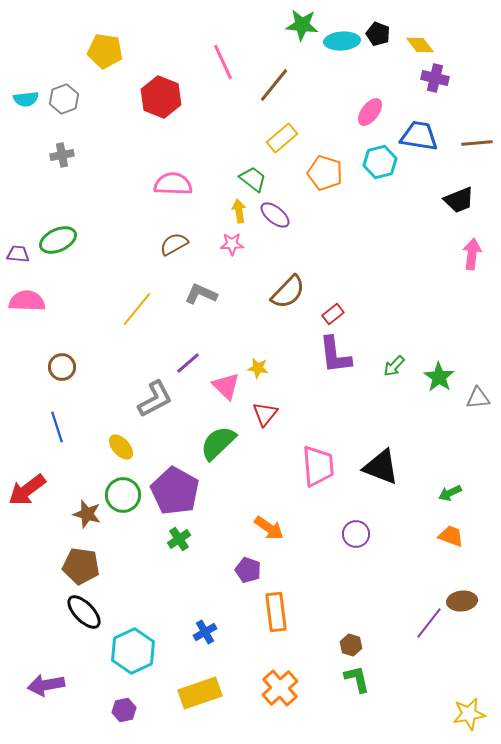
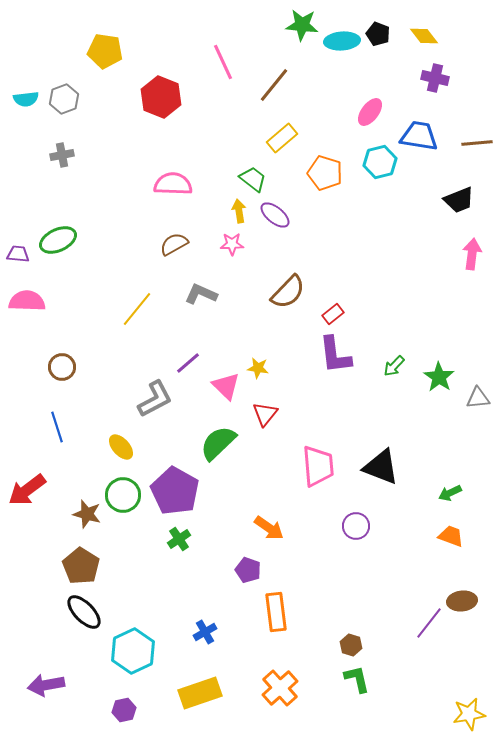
yellow diamond at (420, 45): moved 4 px right, 9 px up
purple circle at (356, 534): moved 8 px up
brown pentagon at (81, 566): rotated 24 degrees clockwise
